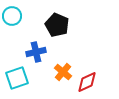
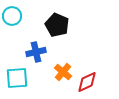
cyan square: rotated 15 degrees clockwise
